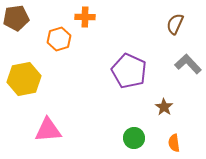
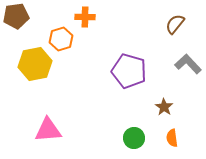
brown pentagon: moved 2 px up
brown semicircle: rotated 15 degrees clockwise
orange hexagon: moved 2 px right
purple pentagon: rotated 8 degrees counterclockwise
yellow hexagon: moved 11 px right, 15 px up
orange semicircle: moved 2 px left, 5 px up
